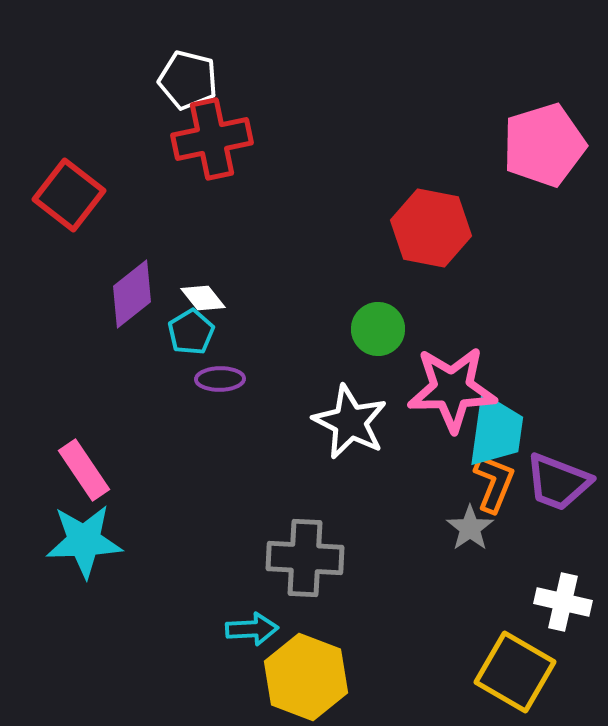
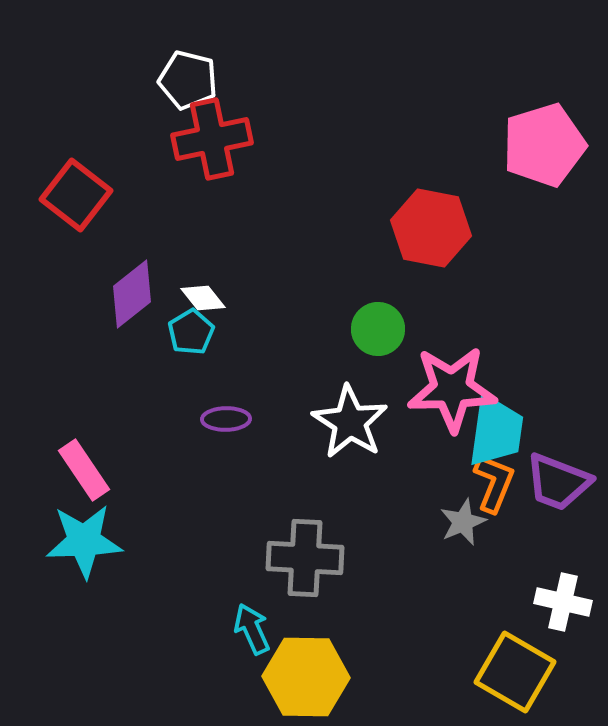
red square: moved 7 px right
purple ellipse: moved 6 px right, 40 px down
white star: rotated 6 degrees clockwise
gray star: moved 7 px left, 6 px up; rotated 12 degrees clockwise
cyan arrow: rotated 111 degrees counterclockwise
yellow hexagon: rotated 20 degrees counterclockwise
